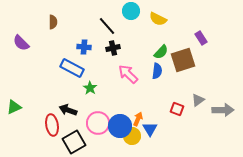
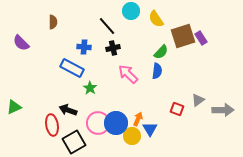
yellow semicircle: moved 2 px left; rotated 30 degrees clockwise
brown square: moved 24 px up
blue circle: moved 4 px left, 3 px up
